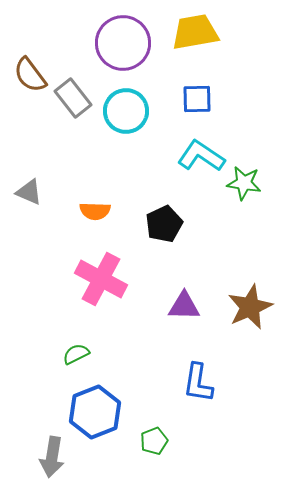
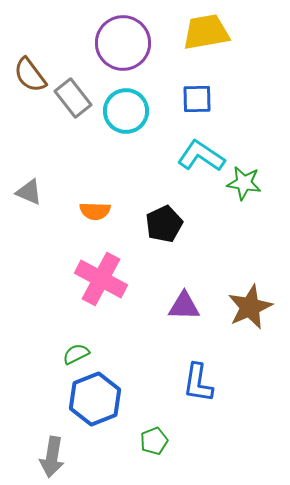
yellow trapezoid: moved 11 px right
blue hexagon: moved 13 px up
